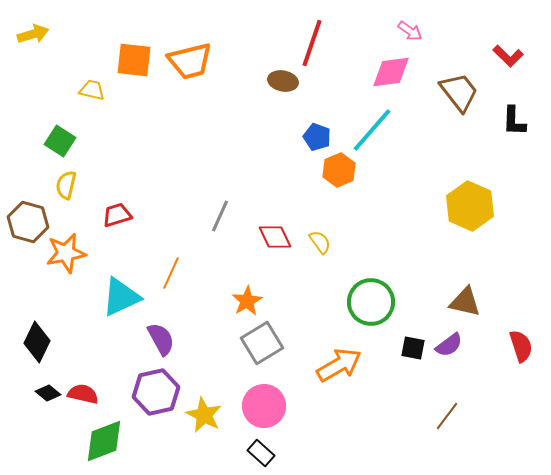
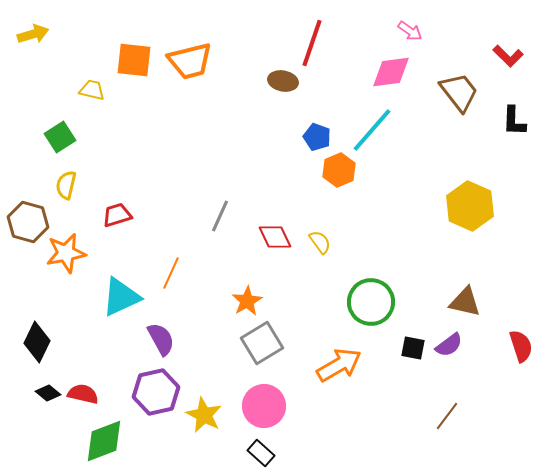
green square at (60, 141): moved 4 px up; rotated 24 degrees clockwise
